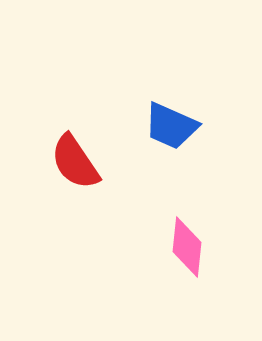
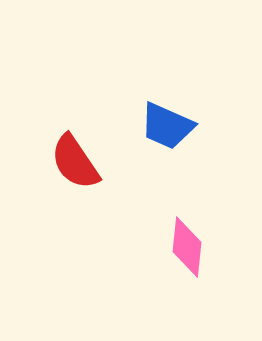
blue trapezoid: moved 4 px left
